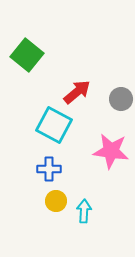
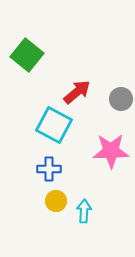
pink star: rotated 9 degrees counterclockwise
